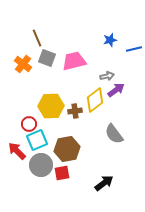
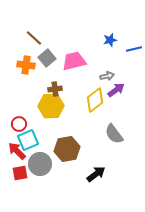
brown line: moved 3 px left; rotated 24 degrees counterclockwise
gray square: rotated 30 degrees clockwise
orange cross: moved 3 px right, 1 px down; rotated 30 degrees counterclockwise
brown cross: moved 20 px left, 22 px up
red circle: moved 10 px left
cyan square: moved 9 px left
gray circle: moved 1 px left, 1 px up
red square: moved 42 px left
black arrow: moved 8 px left, 9 px up
